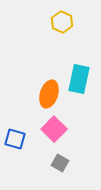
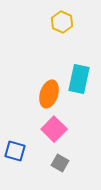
blue square: moved 12 px down
